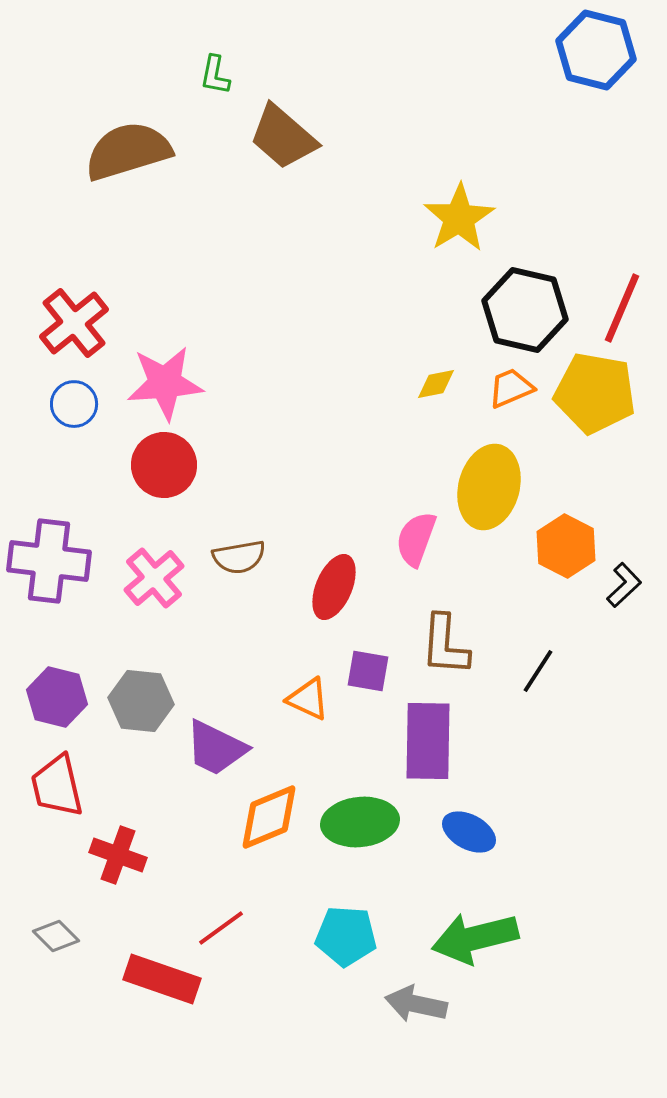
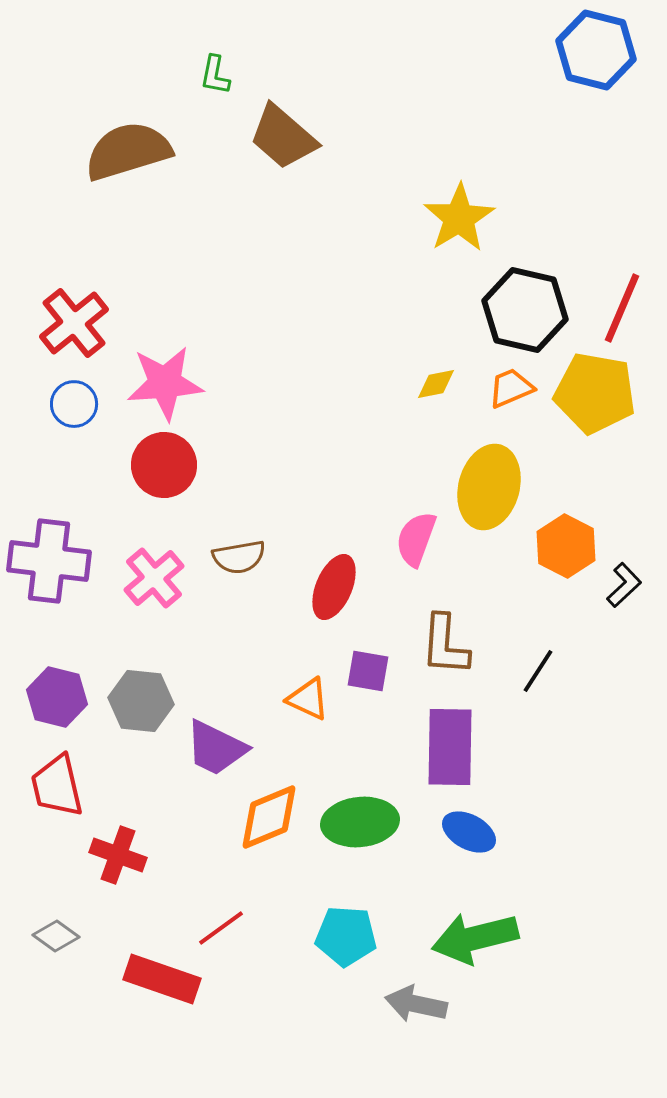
purple rectangle at (428, 741): moved 22 px right, 6 px down
gray diamond at (56, 936): rotated 9 degrees counterclockwise
